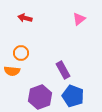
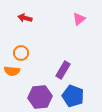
purple rectangle: rotated 60 degrees clockwise
purple hexagon: rotated 15 degrees clockwise
